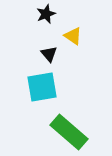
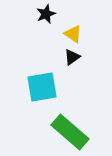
yellow triangle: moved 2 px up
black triangle: moved 23 px right, 3 px down; rotated 36 degrees clockwise
green rectangle: moved 1 px right
